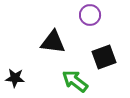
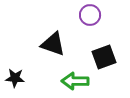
black triangle: moved 2 px down; rotated 12 degrees clockwise
green arrow: rotated 36 degrees counterclockwise
